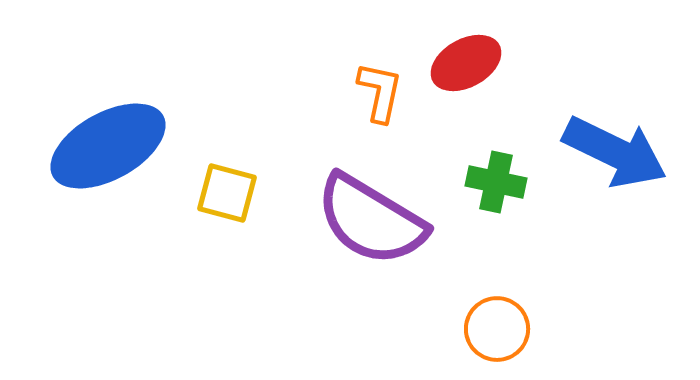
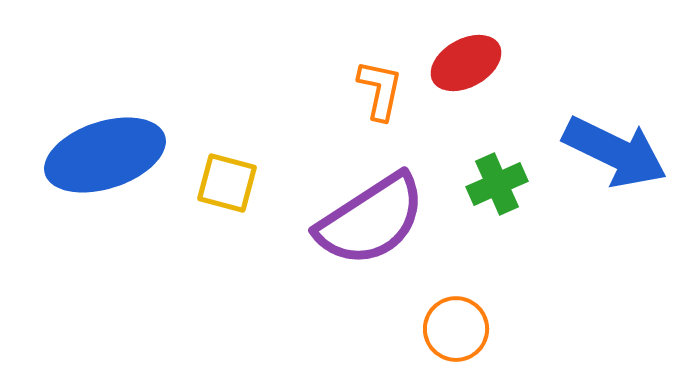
orange L-shape: moved 2 px up
blue ellipse: moved 3 px left, 9 px down; rotated 11 degrees clockwise
green cross: moved 1 px right, 2 px down; rotated 36 degrees counterclockwise
yellow square: moved 10 px up
purple semicircle: rotated 64 degrees counterclockwise
orange circle: moved 41 px left
